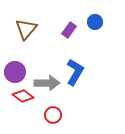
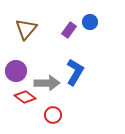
blue circle: moved 5 px left
purple circle: moved 1 px right, 1 px up
red diamond: moved 2 px right, 1 px down
